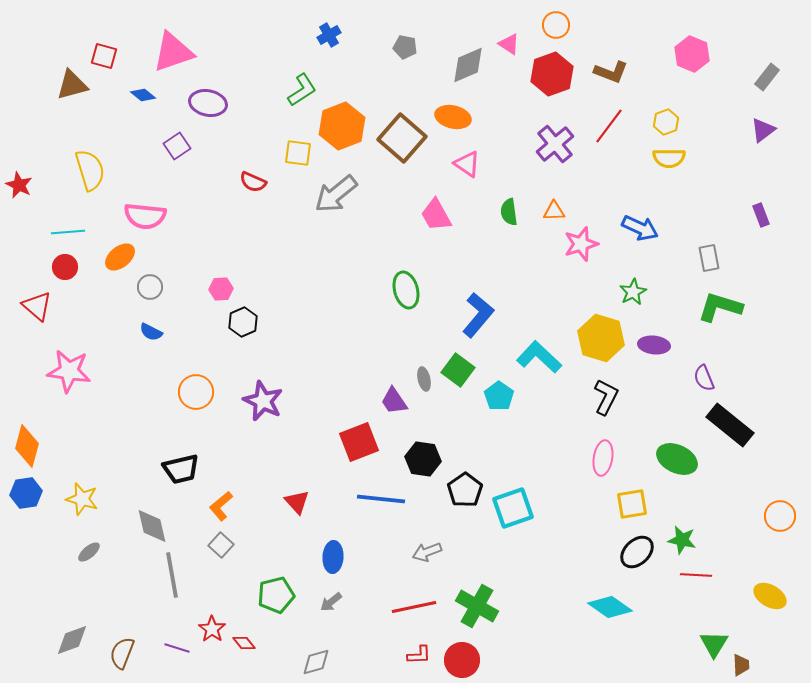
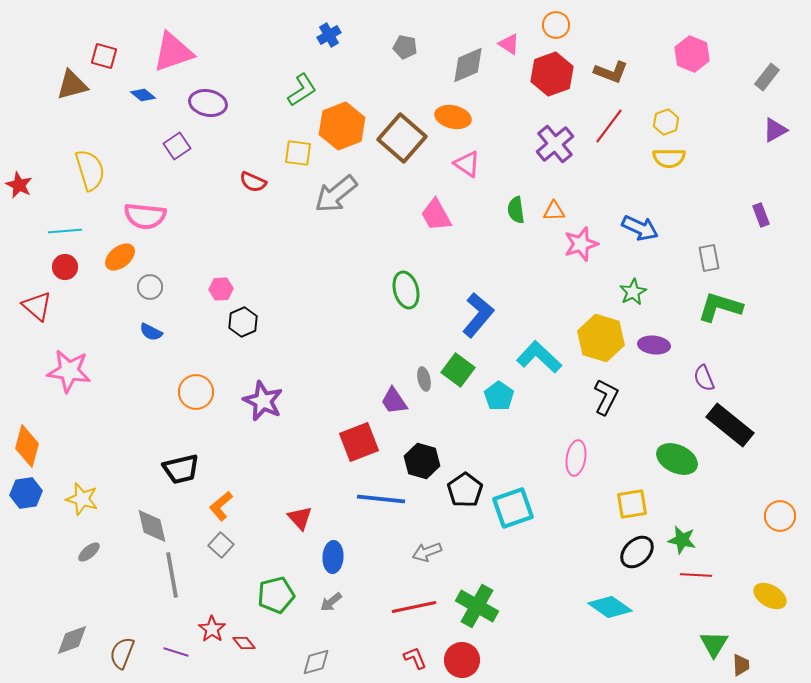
purple triangle at (763, 130): moved 12 px right; rotated 8 degrees clockwise
green semicircle at (509, 212): moved 7 px right, 2 px up
cyan line at (68, 232): moved 3 px left, 1 px up
pink ellipse at (603, 458): moved 27 px left
black hexagon at (423, 459): moved 1 px left, 2 px down; rotated 8 degrees clockwise
red triangle at (297, 502): moved 3 px right, 16 px down
purple line at (177, 648): moved 1 px left, 4 px down
red L-shape at (419, 655): moved 4 px left, 3 px down; rotated 110 degrees counterclockwise
